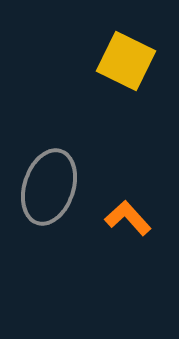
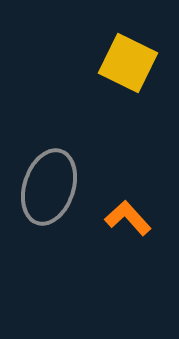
yellow square: moved 2 px right, 2 px down
